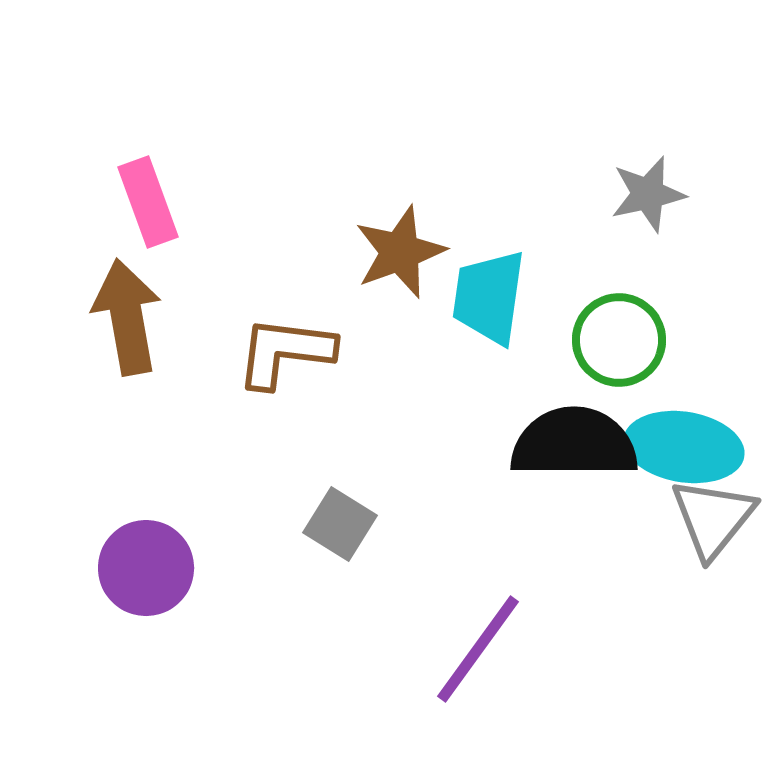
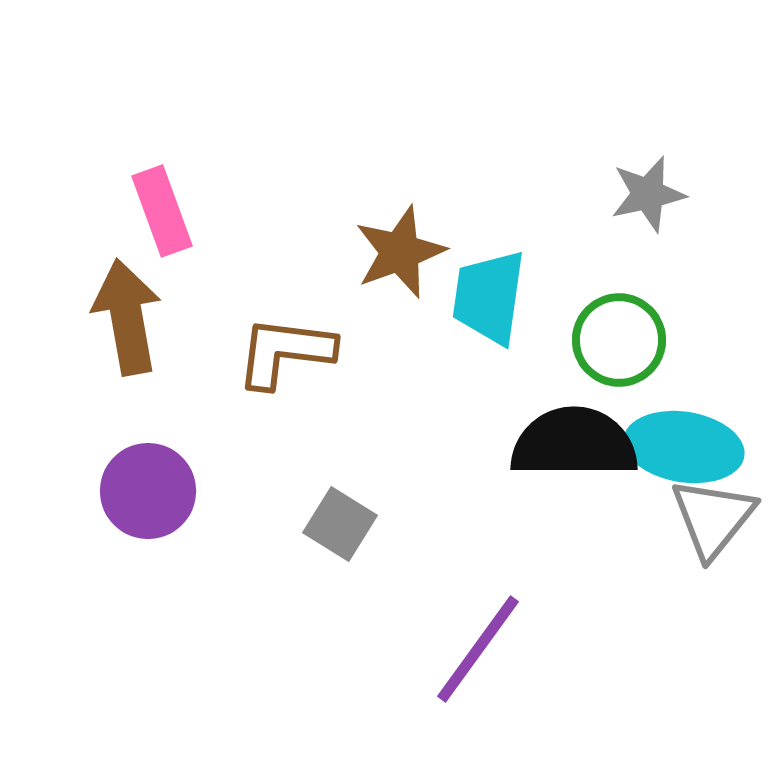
pink rectangle: moved 14 px right, 9 px down
purple circle: moved 2 px right, 77 px up
